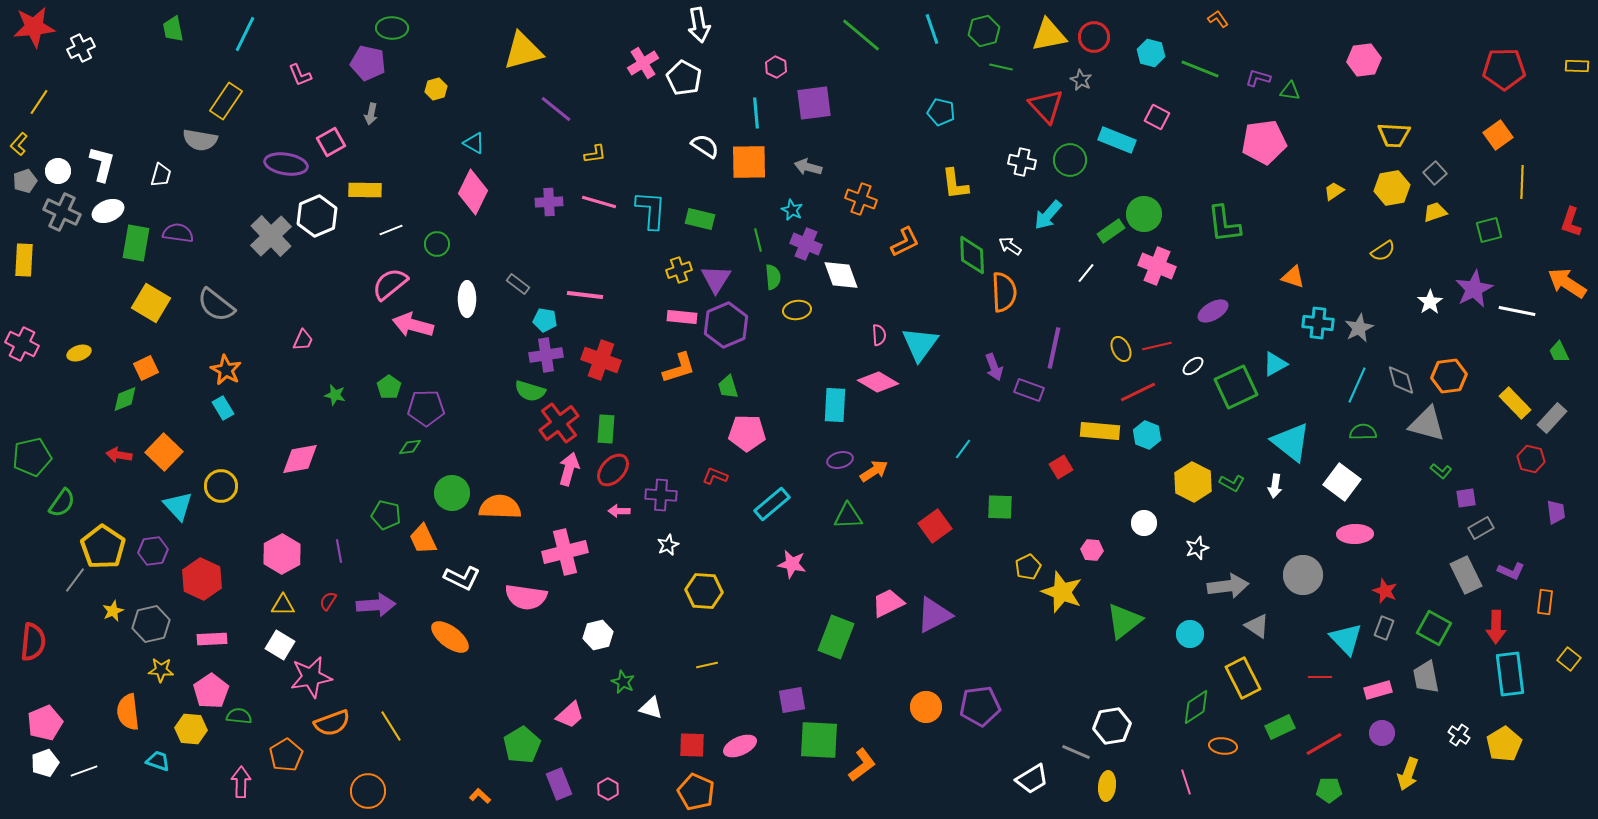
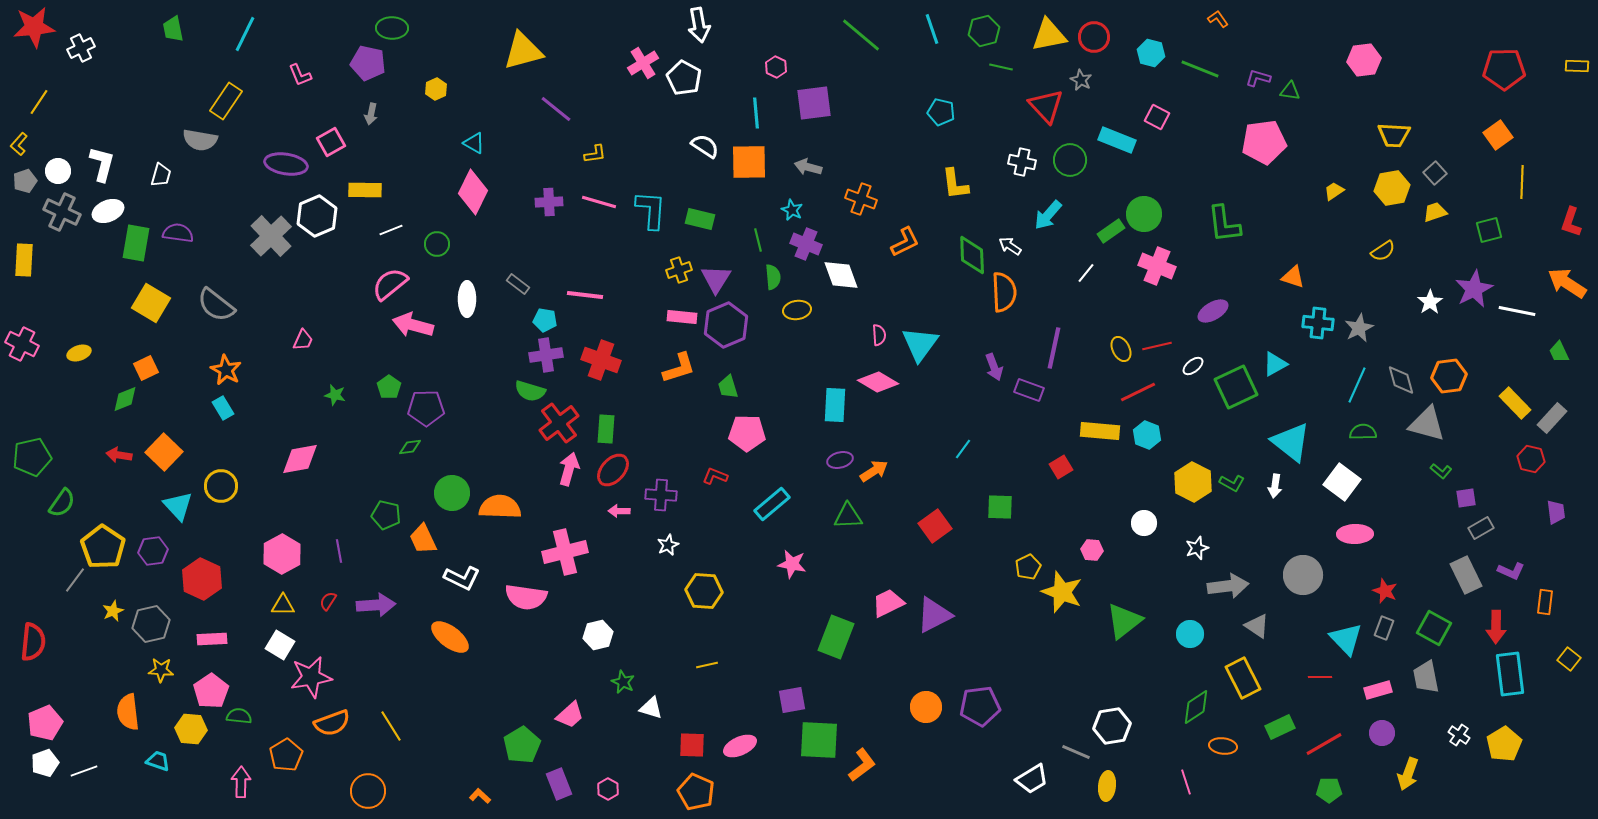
yellow hexagon at (436, 89): rotated 10 degrees counterclockwise
